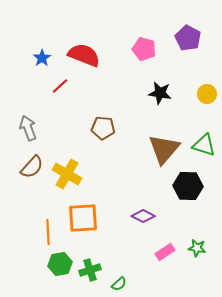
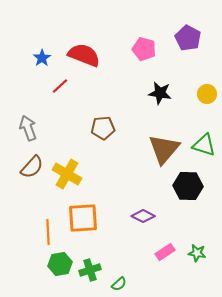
brown pentagon: rotated 10 degrees counterclockwise
green star: moved 5 px down
